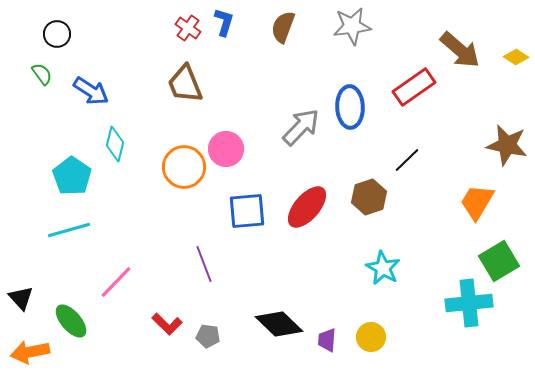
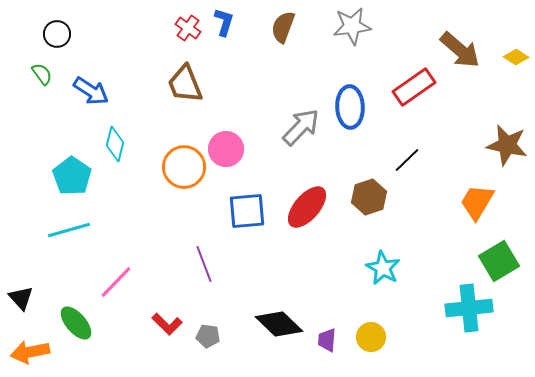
cyan cross: moved 5 px down
green ellipse: moved 5 px right, 2 px down
